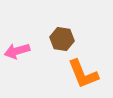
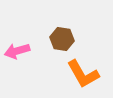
orange L-shape: rotated 8 degrees counterclockwise
